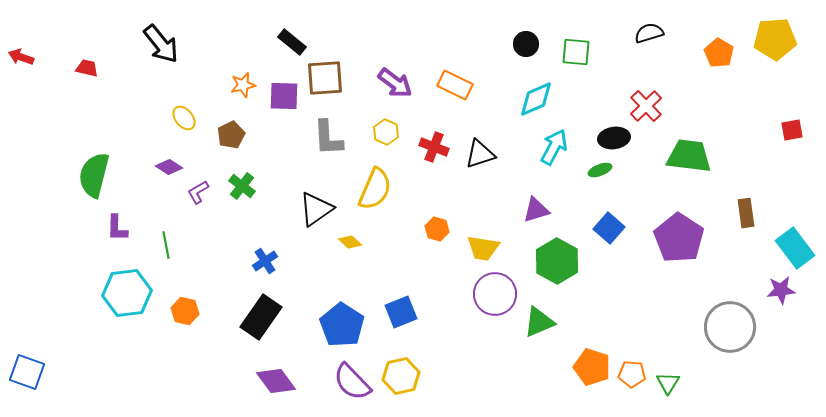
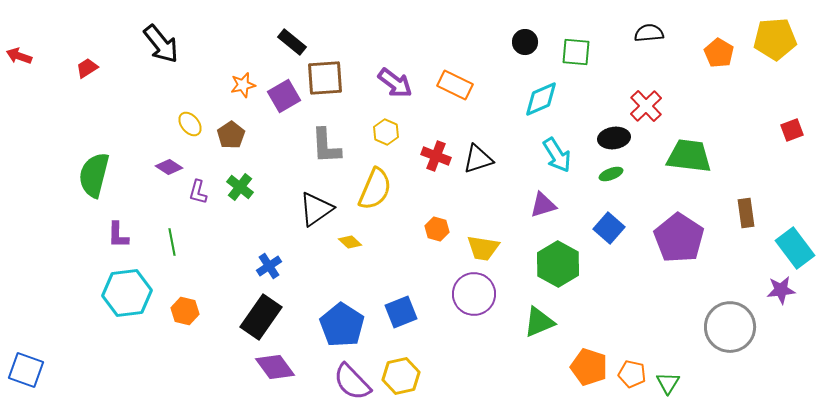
black semicircle at (649, 33): rotated 12 degrees clockwise
black circle at (526, 44): moved 1 px left, 2 px up
red arrow at (21, 57): moved 2 px left, 1 px up
red trapezoid at (87, 68): rotated 45 degrees counterclockwise
purple square at (284, 96): rotated 32 degrees counterclockwise
cyan diamond at (536, 99): moved 5 px right
yellow ellipse at (184, 118): moved 6 px right, 6 px down
red square at (792, 130): rotated 10 degrees counterclockwise
brown pentagon at (231, 135): rotated 8 degrees counterclockwise
gray L-shape at (328, 138): moved 2 px left, 8 px down
red cross at (434, 147): moved 2 px right, 9 px down
cyan arrow at (554, 147): moved 3 px right, 8 px down; rotated 120 degrees clockwise
black triangle at (480, 154): moved 2 px left, 5 px down
green ellipse at (600, 170): moved 11 px right, 4 px down
green cross at (242, 186): moved 2 px left, 1 px down
purple L-shape at (198, 192): rotated 45 degrees counterclockwise
purple triangle at (536, 210): moved 7 px right, 5 px up
purple L-shape at (117, 228): moved 1 px right, 7 px down
green line at (166, 245): moved 6 px right, 3 px up
blue cross at (265, 261): moved 4 px right, 5 px down
green hexagon at (557, 261): moved 1 px right, 3 px down
purple circle at (495, 294): moved 21 px left
orange pentagon at (592, 367): moved 3 px left
blue square at (27, 372): moved 1 px left, 2 px up
orange pentagon at (632, 374): rotated 8 degrees clockwise
purple diamond at (276, 381): moved 1 px left, 14 px up
